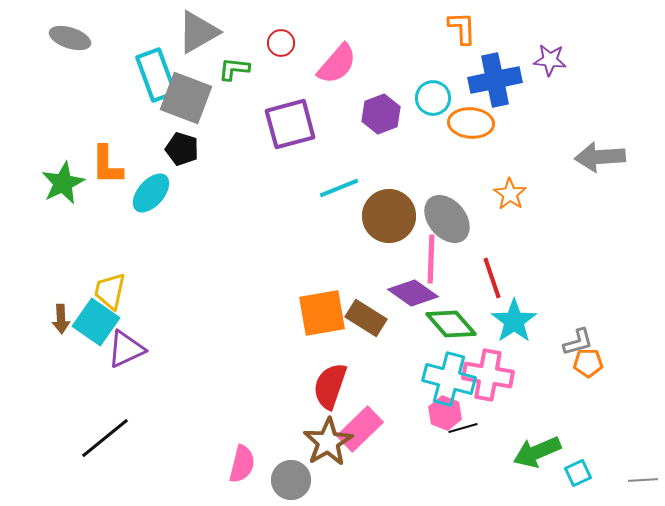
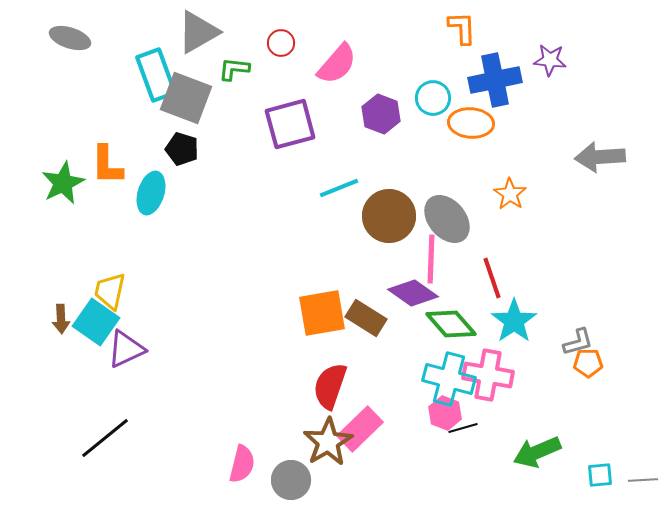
purple hexagon at (381, 114): rotated 18 degrees counterclockwise
cyan ellipse at (151, 193): rotated 24 degrees counterclockwise
cyan square at (578, 473): moved 22 px right, 2 px down; rotated 20 degrees clockwise
